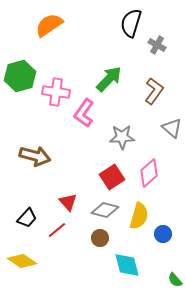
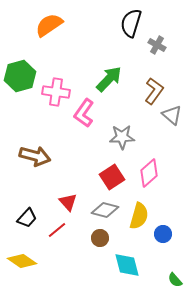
gray triangle: moved 13 px up
